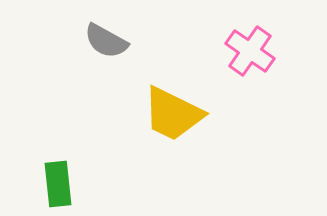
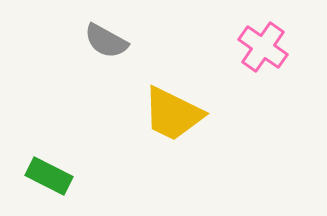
pink cross: moved 13 px right, 4 px up
green rectangle: moved 9 px left, 8 px up; rotated 57 degrees counterclockwise
